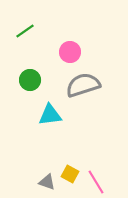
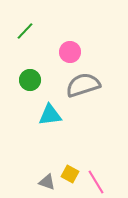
green line: rotated 12 degrees counterclockwise
